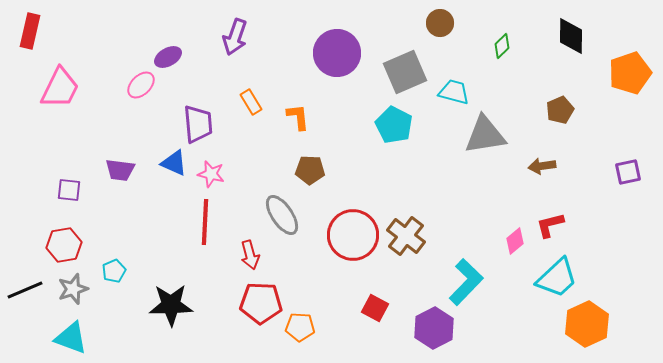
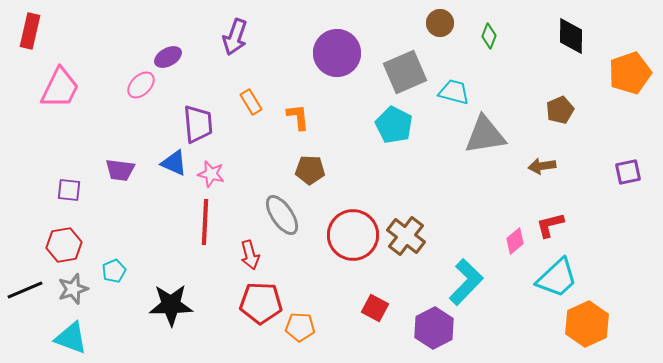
green diamond at (502, 46): moved 13 px left, 10 px up; rotated 25 degrees counterclockwise
